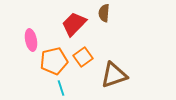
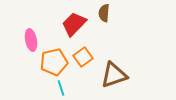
orange pentagon: moved 1 px down
